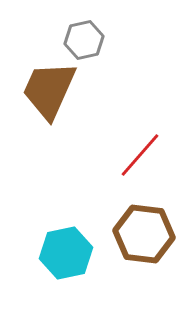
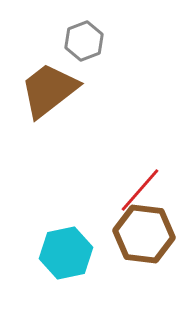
gray hexagon: moved 1 px down; rotated 9 degrees counterclockwise
brown trapezoid: rotated 28 degrees clockwise
red line: moved 35 px down
